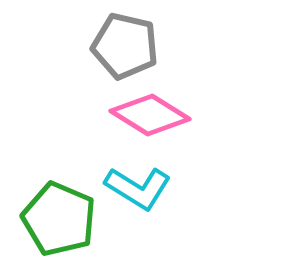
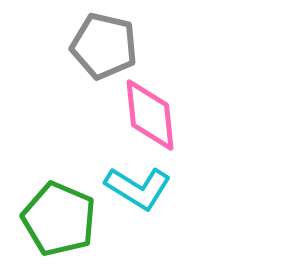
gray pentagon: moved 21 px left
pink diamond: rotated 52 degrees clockwise
